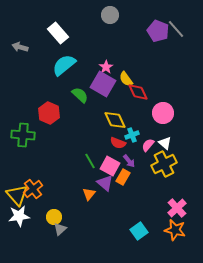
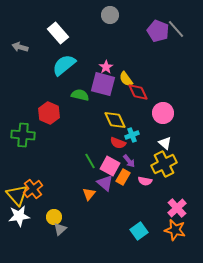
purple square: rotated 15 degrees counterclockwise
green semicircle: rotated 30 degrees counterclockwise
pink semicircle: moved 3 px left, 36 px down; rotated 120 degrees counterclockwise
